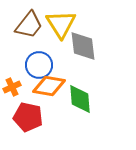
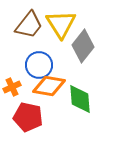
gray diamond: rotated 44 degrees clockwise
